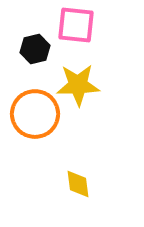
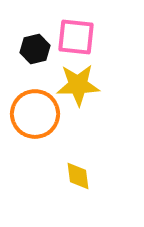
pink square: moved 12 px down
yellow diamond: moved 8 px up
